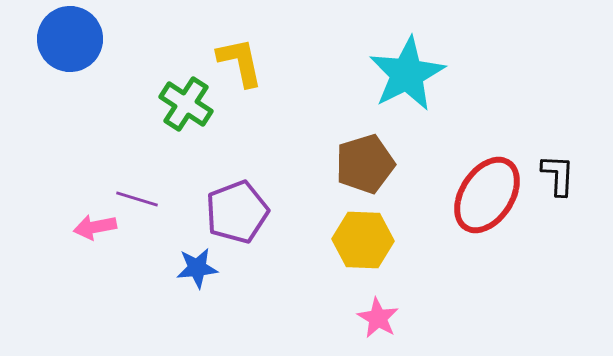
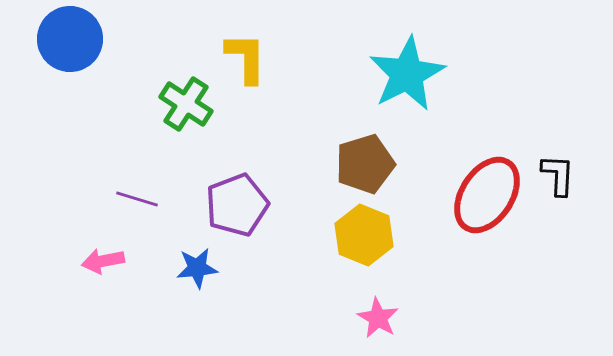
yellow L-shape: moved 6 px right, 4 px up; rotated 12 degrees clockwise
purple pentagon: moved 7 px up
pink arrow: moved 8 px right, 34 px down
yellow hexagon: moved 1 px right, 5 px up; rotated 20 degrees clockwise
